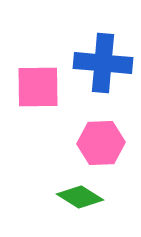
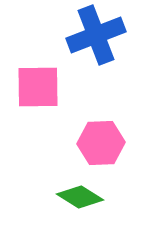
blue cross: moved 7 px left, 28 px up; rotated 26 degrees counterclockwise
